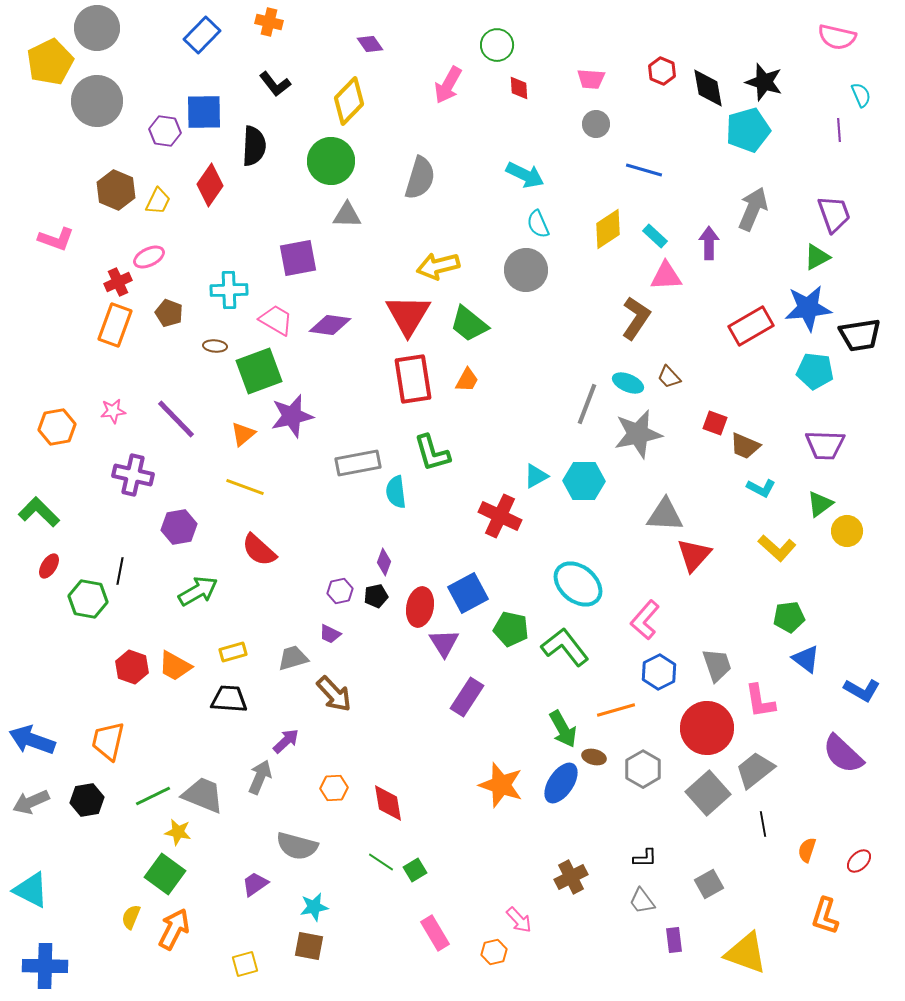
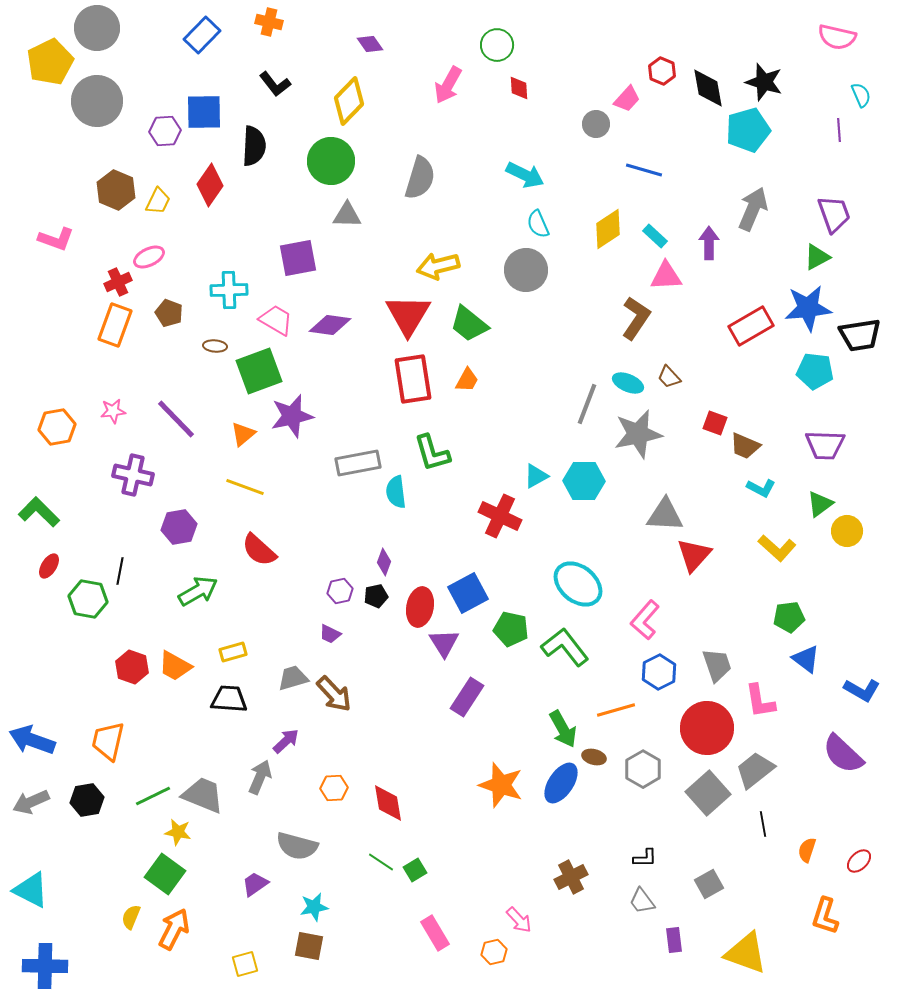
pink trapezoid at (591, 79): moved 36 px right, 20 px down; rotated 52 degrees counterclockwise
purple hexagon at (165, 131): rotated 12 degrees counterclockwise
gray trapezoid at (293, 658): moved 20 px down
